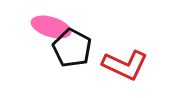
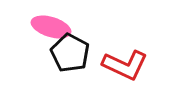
black pentagon: moved 2 px left, 5 px down
